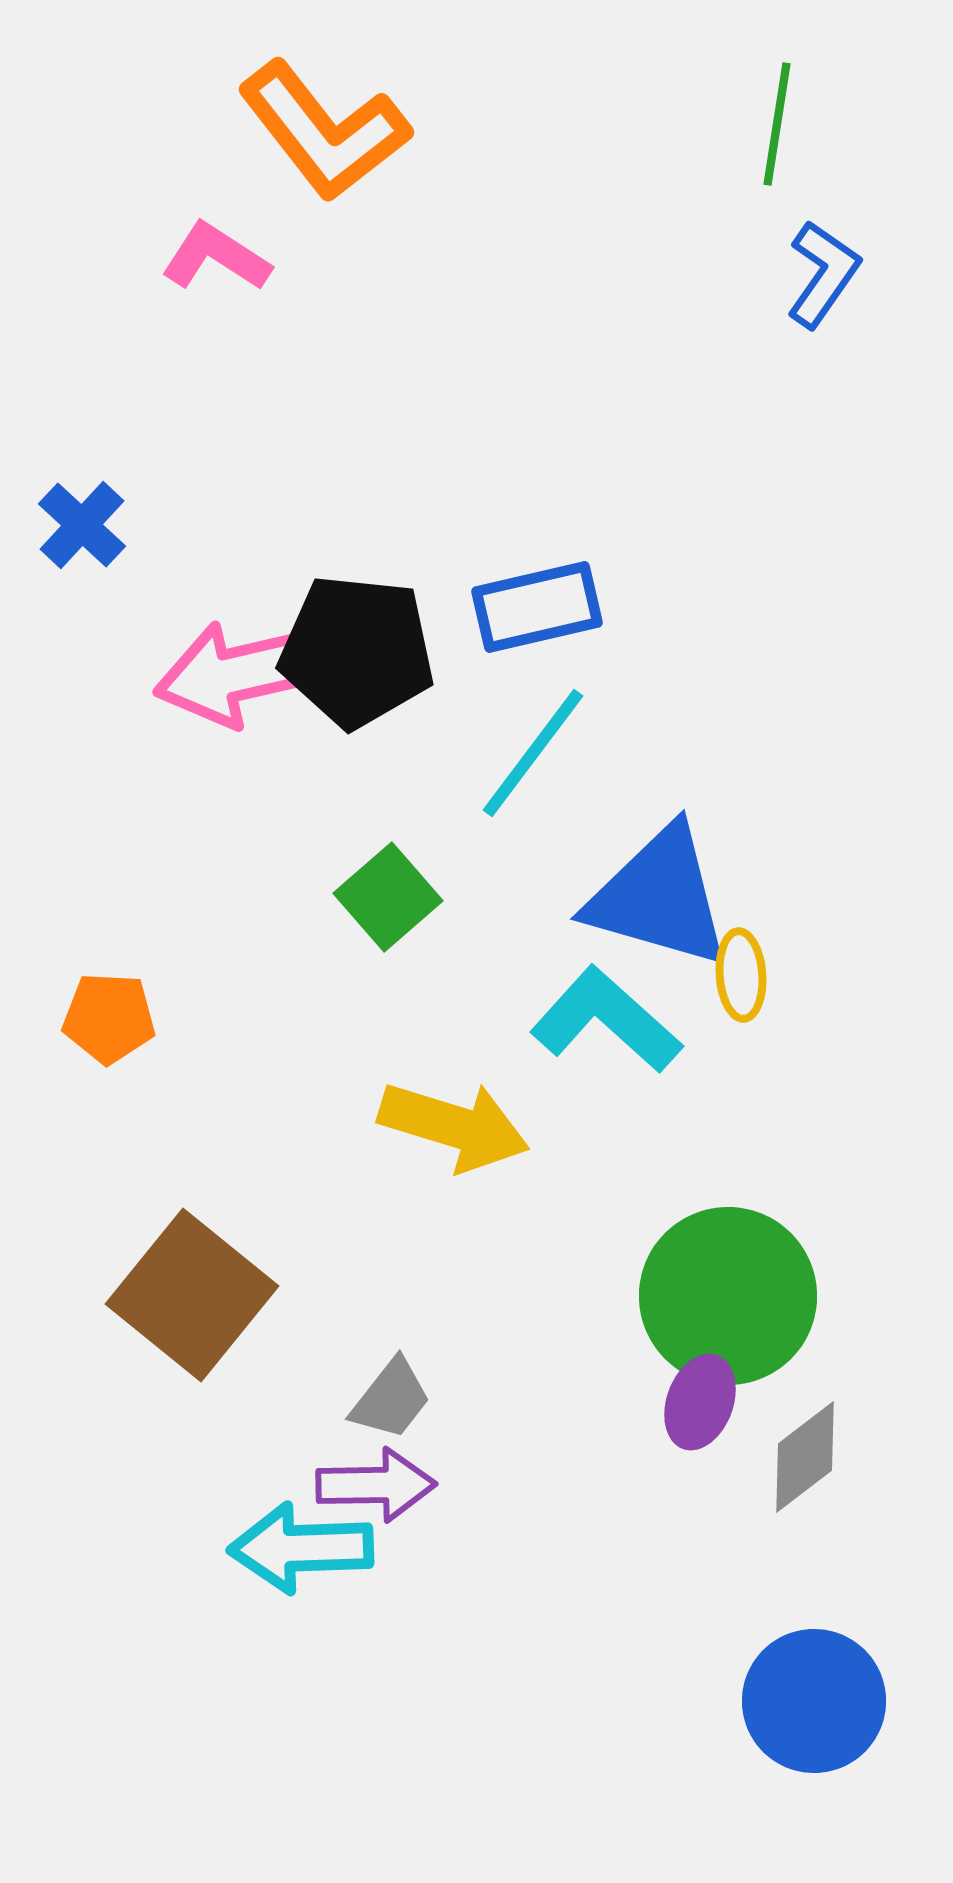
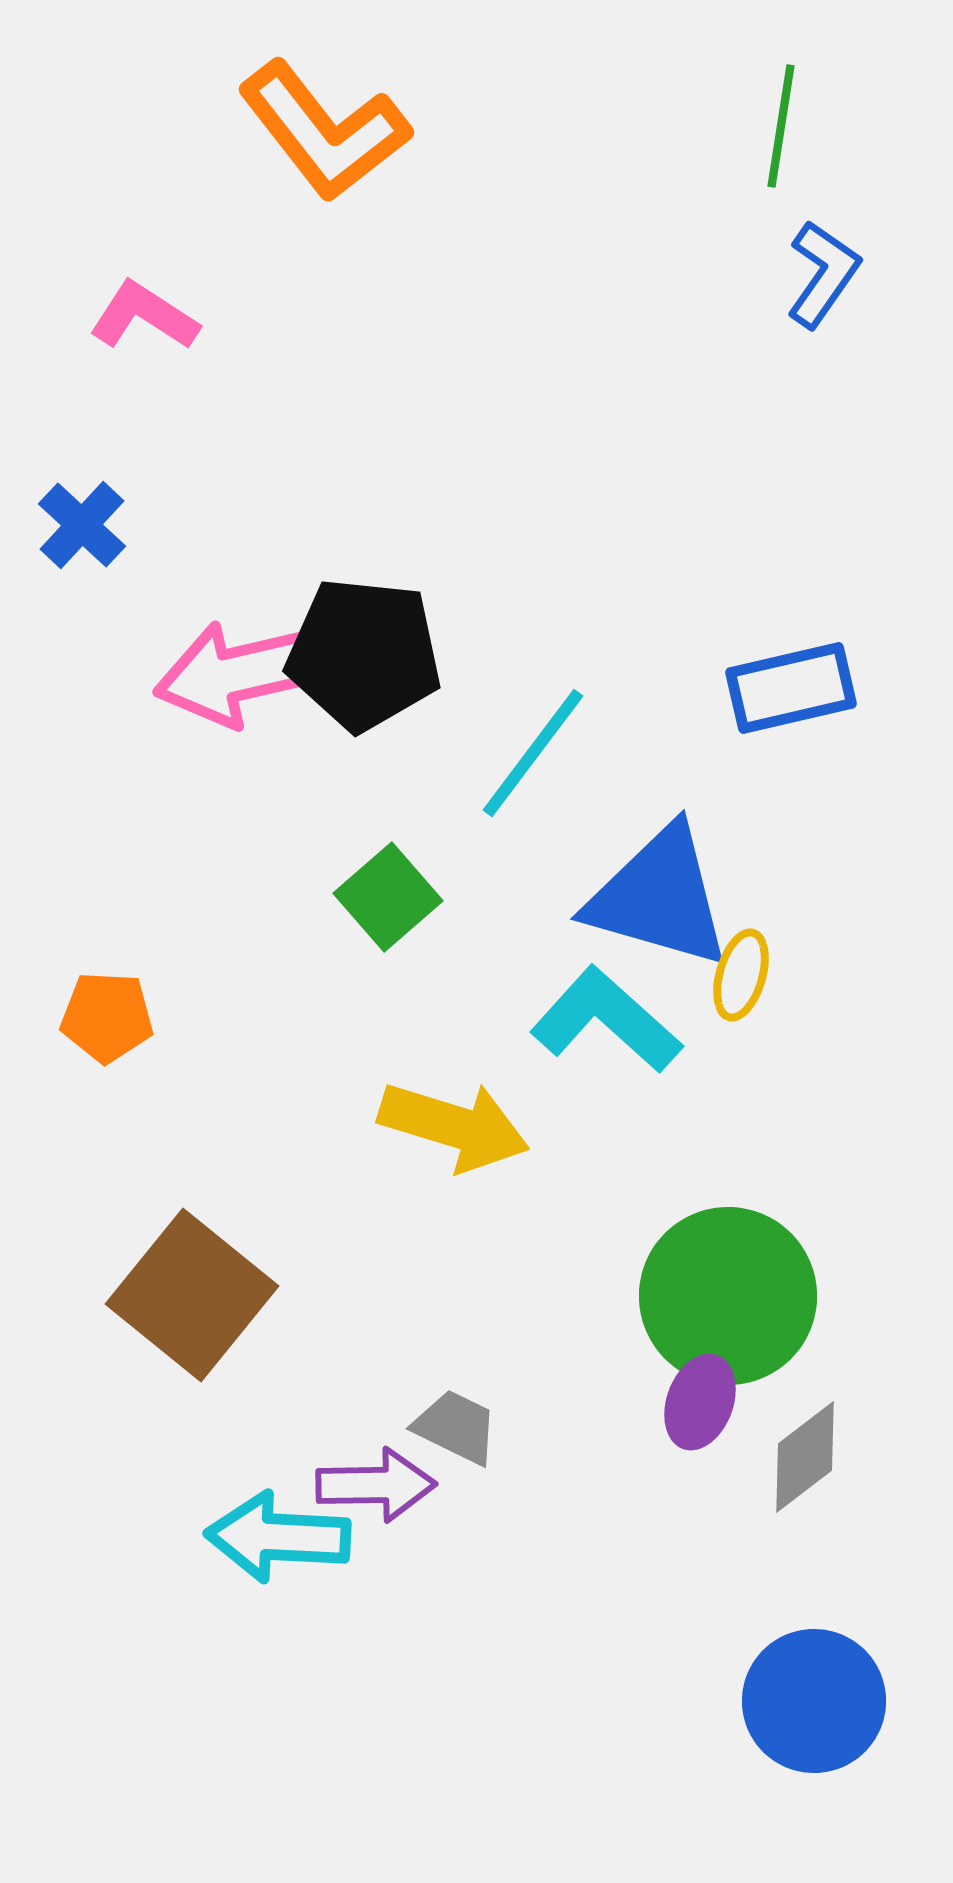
green line: moved 4 px right, 2 px down
pink L-shape: moved 72 px left, 59 px down
blue rectangle: moved 254 px right, 81 px down
black pentagon: moved 7 px right, 3 px down
yellow ellipse: rotated 20 degrees clockwise
orange pentagon: moved 2 px left, 1 px up
gray trapezoid: moved 65 px right, 28 px down; rotated 102 degrees counterclockwise
cyan arrow: moved 23 px left, 11 px up; rotated 5 degrees clockwise
